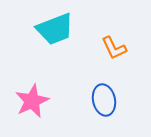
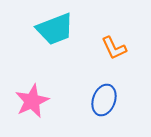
blue ellipse: rotated 32 degrees clockwise
